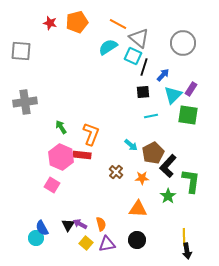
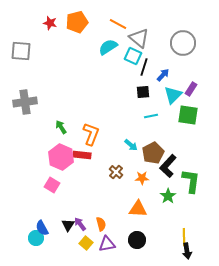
purple arrow: rotated 24 degrees clockwise
